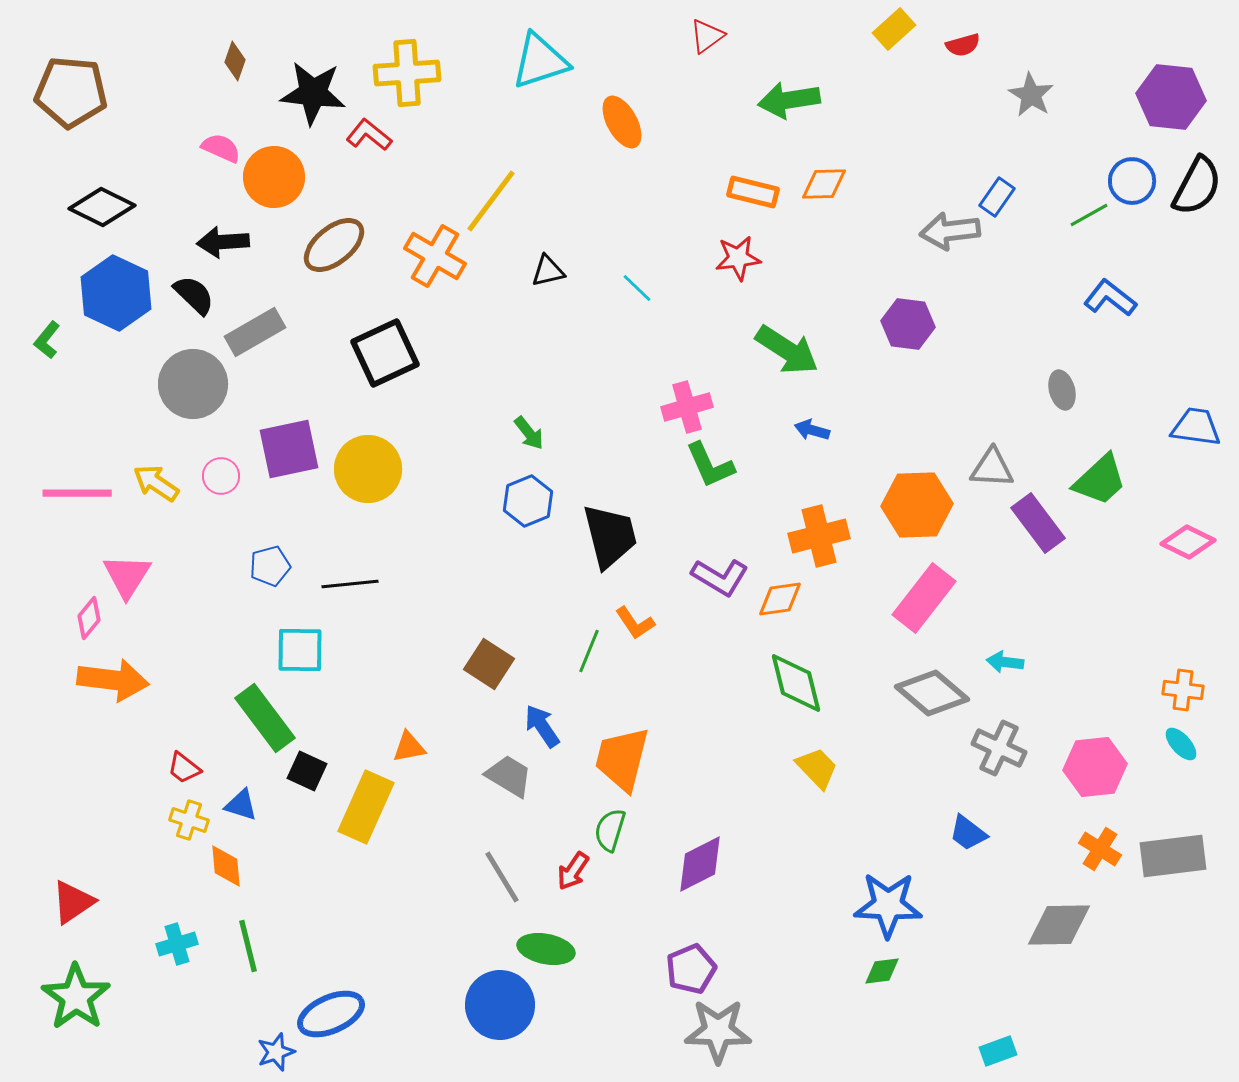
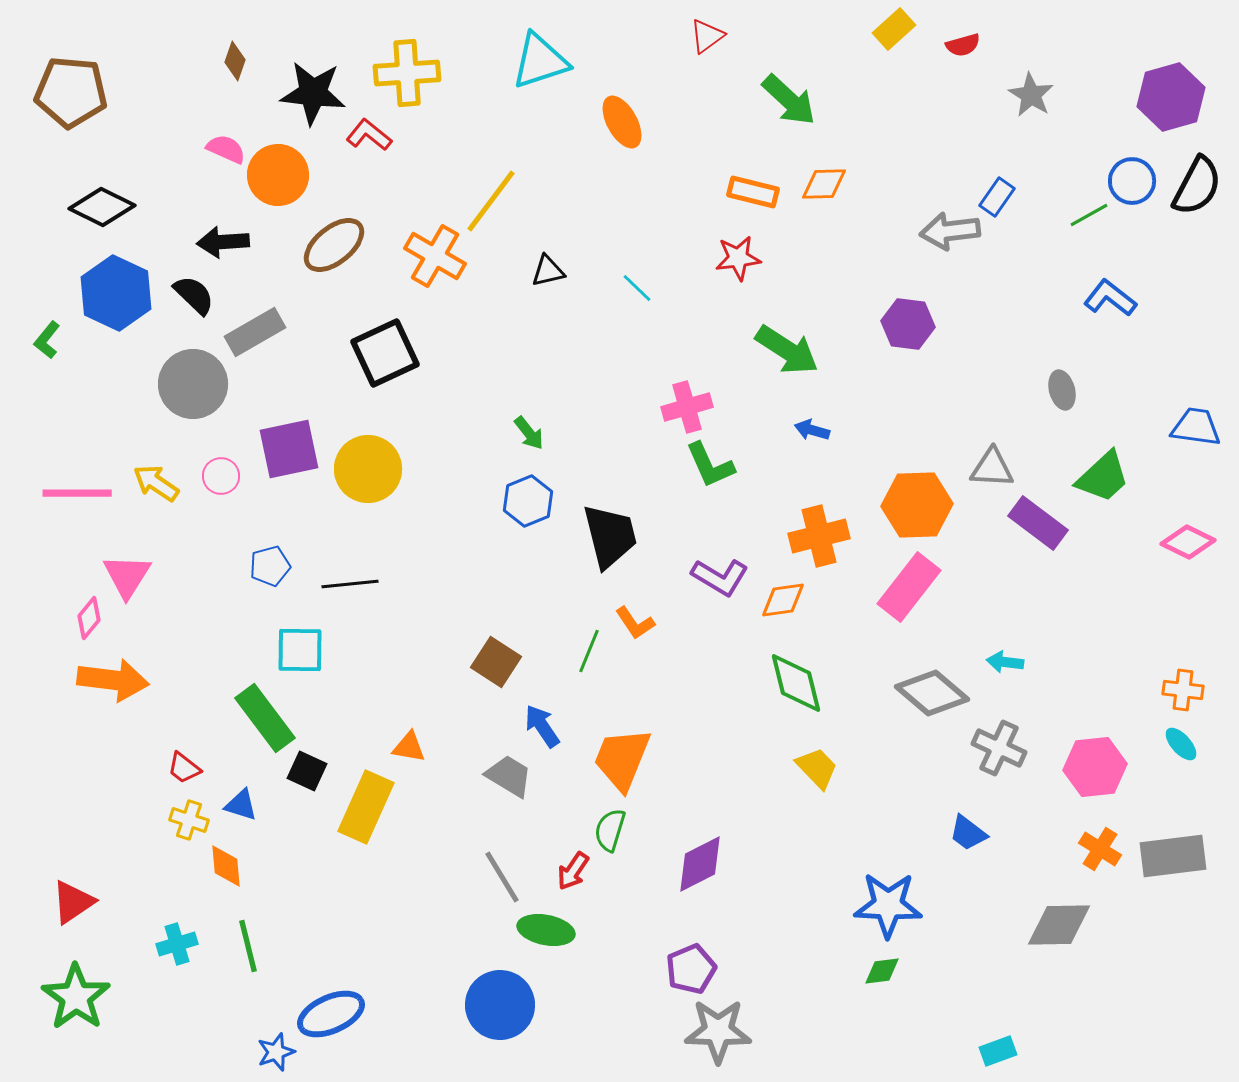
purple hexagon at (1171, 97): rotated 22 degrees counterclockwise
green arrow at (789, 100): rotated 128 degrees counterclockwise
pink semicircle at (221, 148): moved 5 px right, 1 px down
orange circle at (274, 177): moved 4 px right, 2 px up
green trapezoid at (1100, 480): moved 3 px right, 3 px up
purple rectangle at (1038, 523): rotated 16 degrees counterclockwise
pink rectangle at (924, 598): moved 15 px left, 11 px up
orange diamond at (780, 599): moved 3 px right, 1 px down
brown square at (489, 664): moved 7 px right, 2 px up
orange triangle at (409, 747): rotated 21 degrees clockwise
orange trapezoid at (622, 759): rotated 8 degrees clockwise
green ellipse at (546, 949): moved 19 px up
